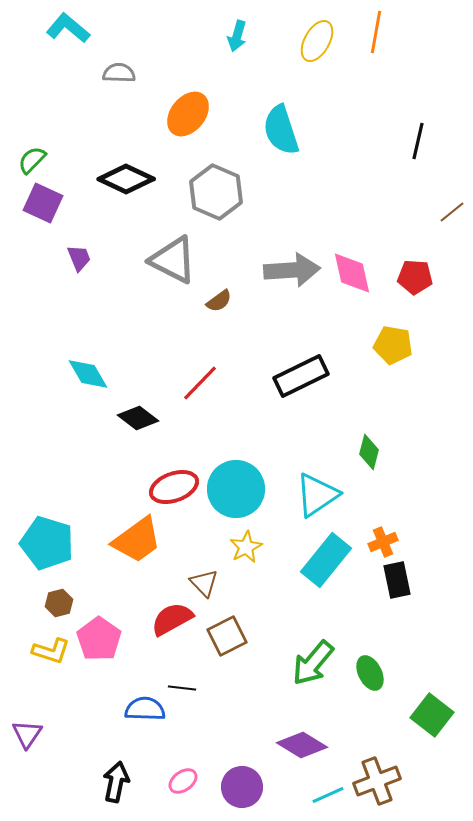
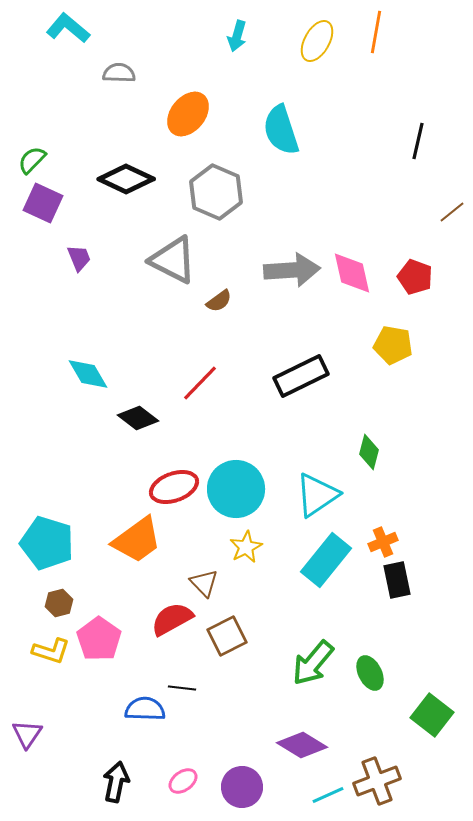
red pentagon at (415, 277): rotated 16 degrees clockwise
